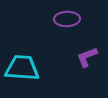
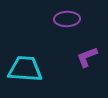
cyan trapezoid: moved 3 px right, 1 px down
